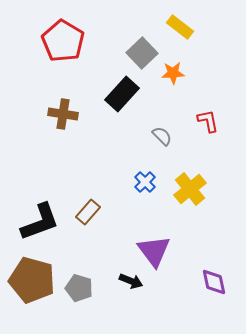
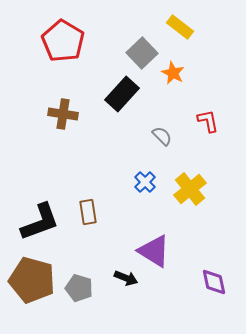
orange star: rotated 30 degrees clockwise
brown rectangle: rotated 50 degrees counterclockwise
purple triangle: rotated 21 degrees counterclockwise
black arrow: moved 5 px left, 3 px up
